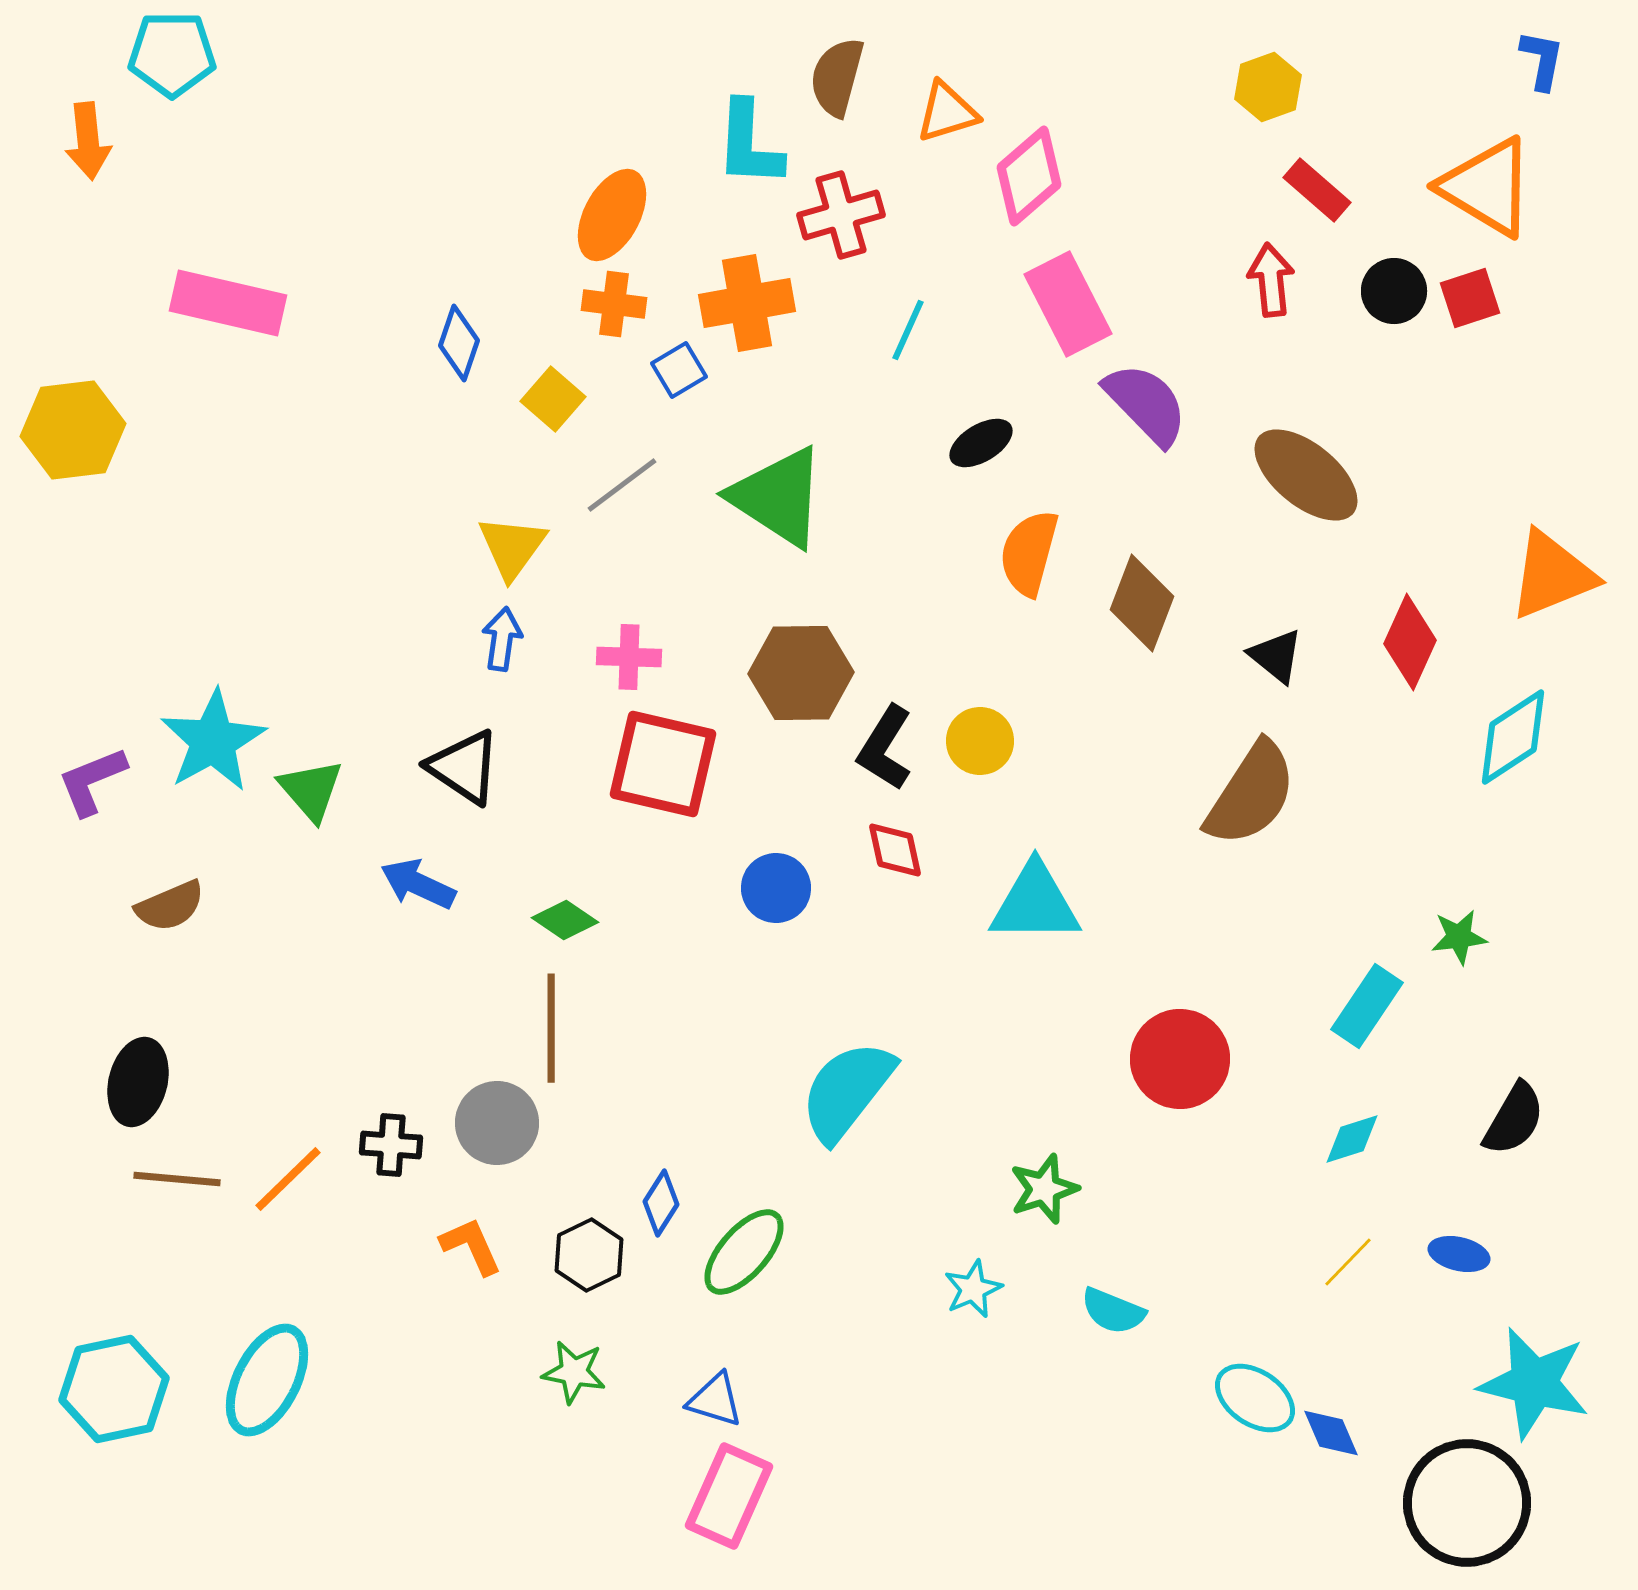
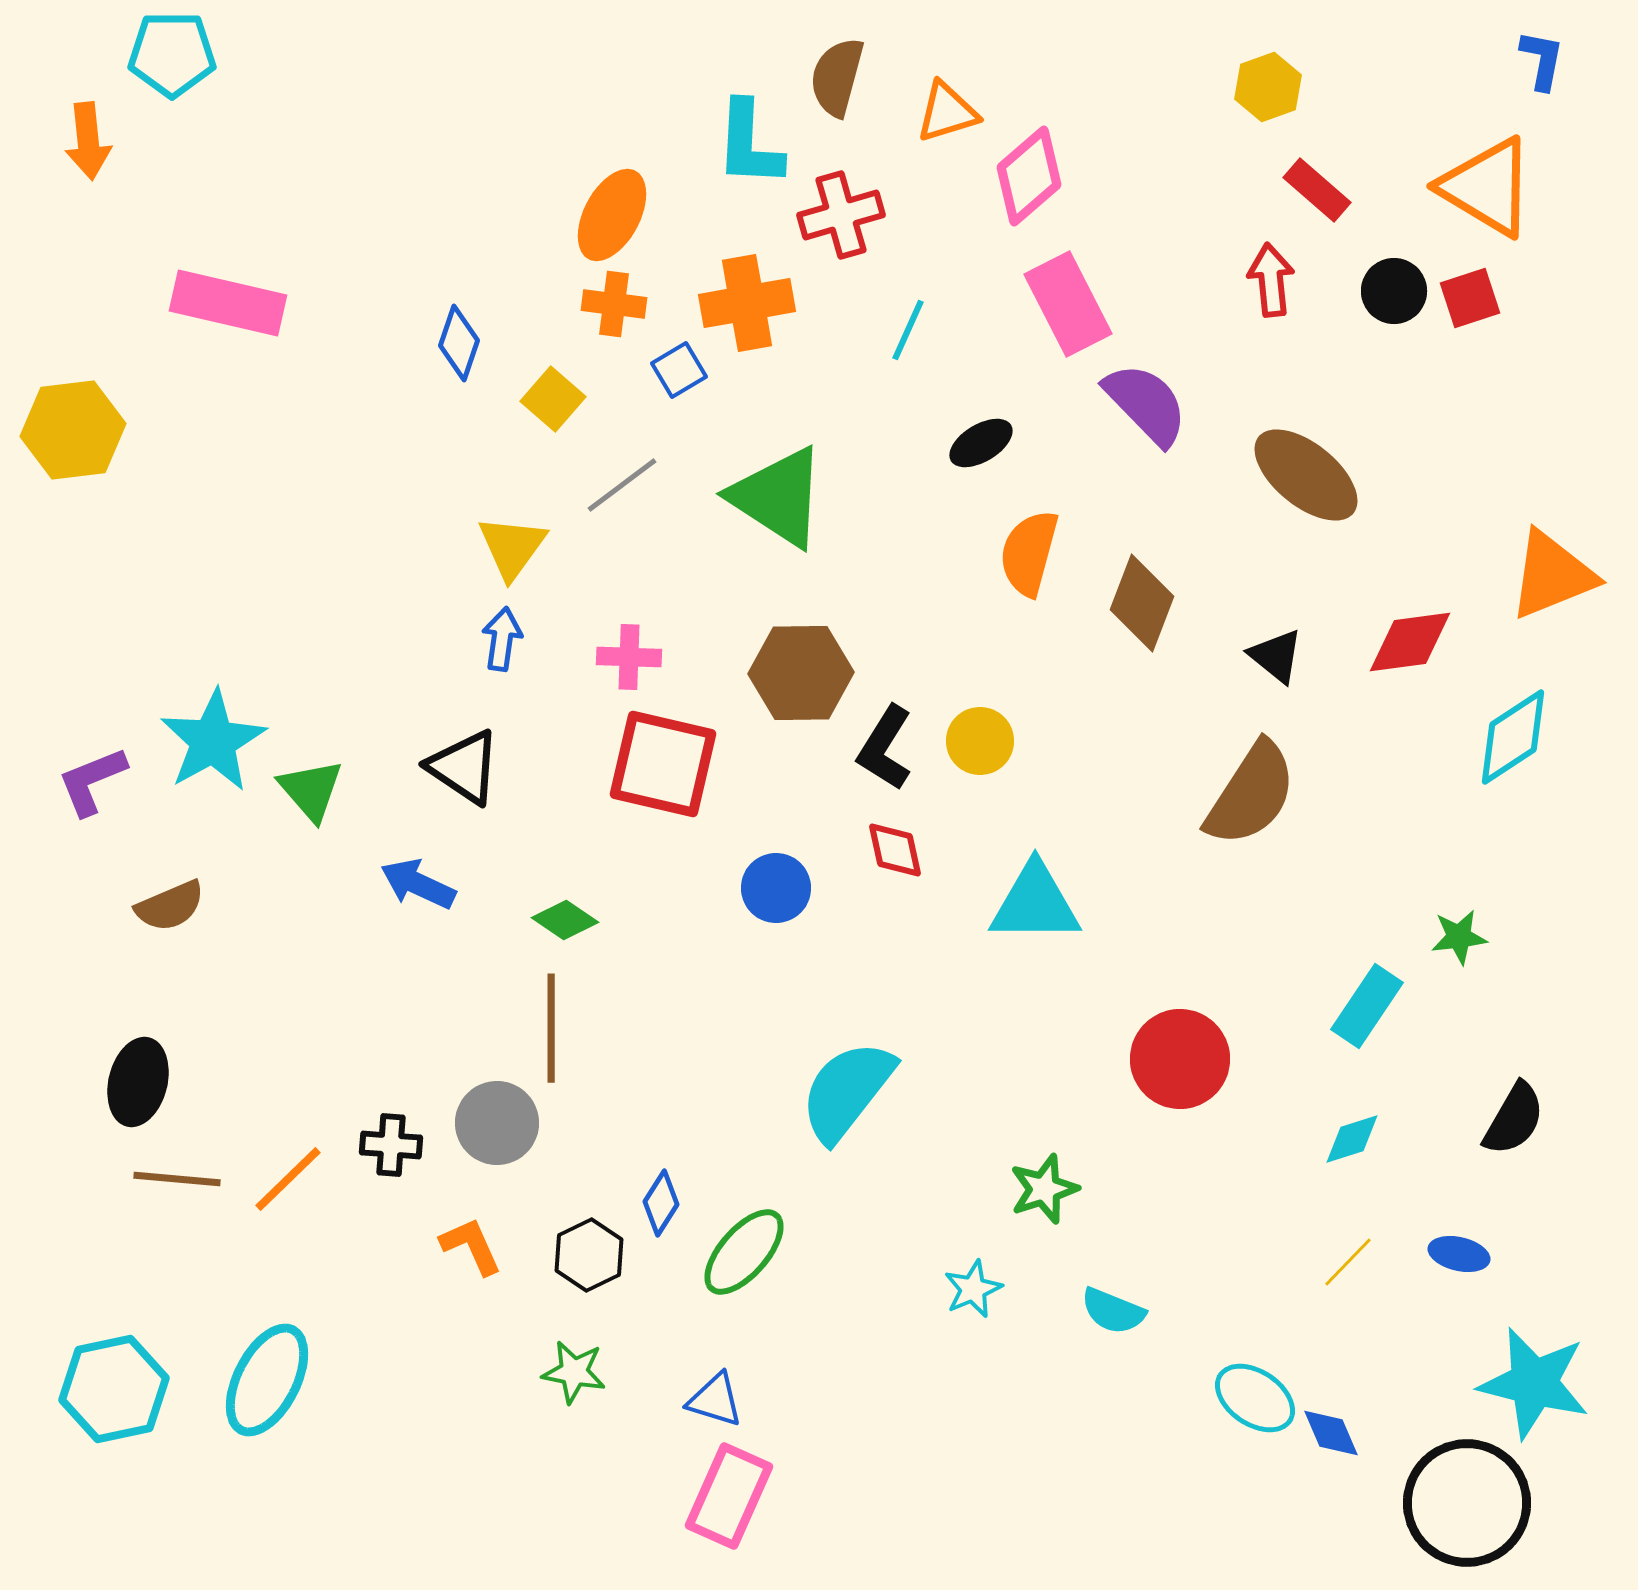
red diamond at (1410, 642): rotated 58 degrees clockwise
